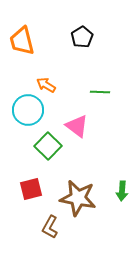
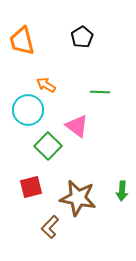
red square: moved 2 px up
brown L-shape: rotated 15 degrees clockwise
